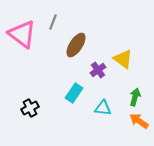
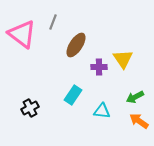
yellow triangle: rotated 20 degrees clockwise
purple cross: moved 1 px right, 3 px up; rotated 35 degrees clockwise
cyan rectangle: moved 1 px left, 2 px down
green arrow: rotated 132 degrees counterclockwise
cyan triangle: moved 1 px left, 3 px down
